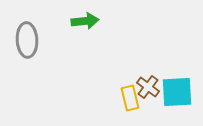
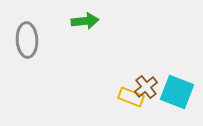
brown cross: moved 2 px left; rotated 15 degrees clockwise
cyan square: rotated 24 degrees clockwise
yellow rectangle: moved 1 px right, 1 px up; rotated 55 degrees counterclockwise
